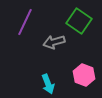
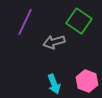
pink hexagon: moved 3 px right, 6 px down
cyan arrow: moved 6 px right
